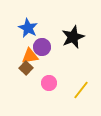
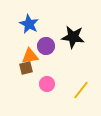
blue star: moved 1 px right, 4 px up
black star: rotated 30 degrees clockwise
purple circle: moved 4 px right, 1 px up
brown square: rotated 32 degrees clockwise
pink circle: moved 2 px left, 1 px down
